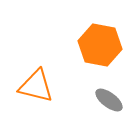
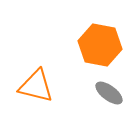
gray ellipse: moved 7 px up
